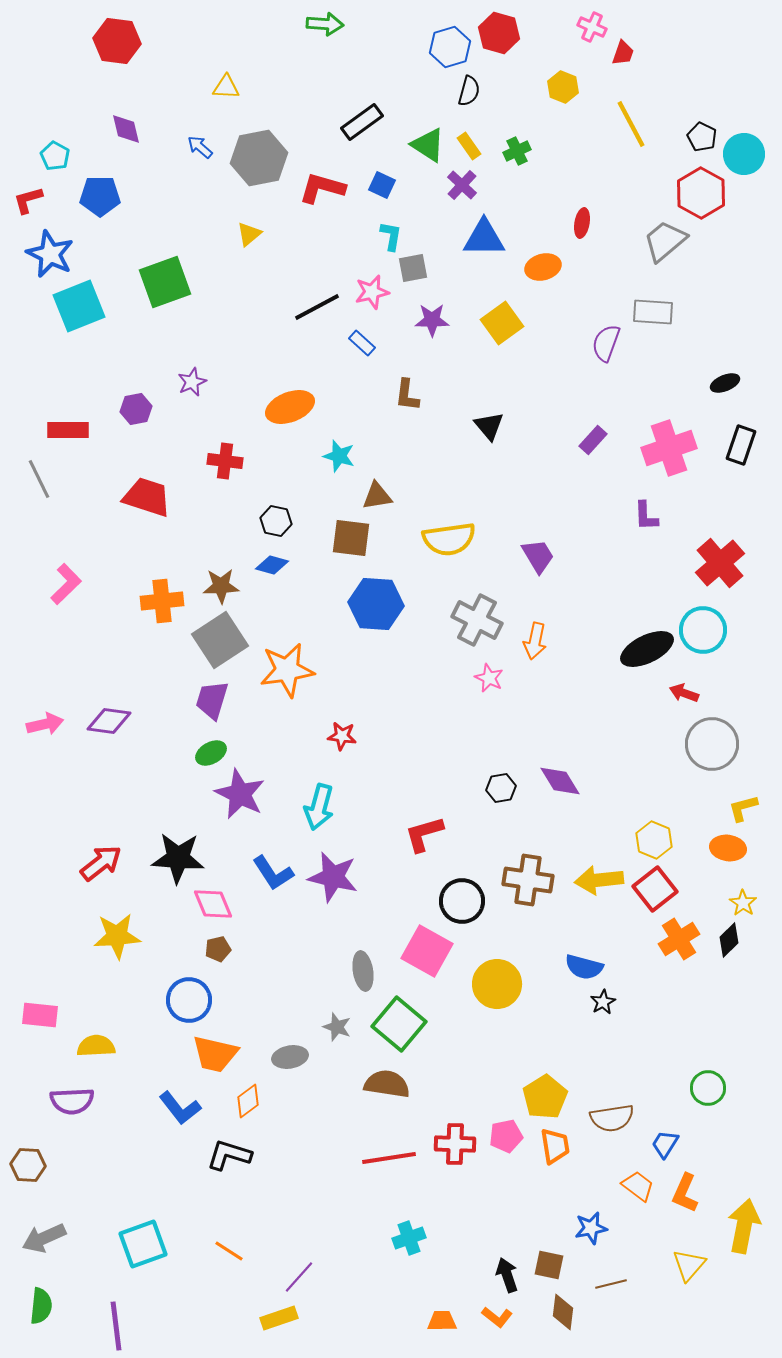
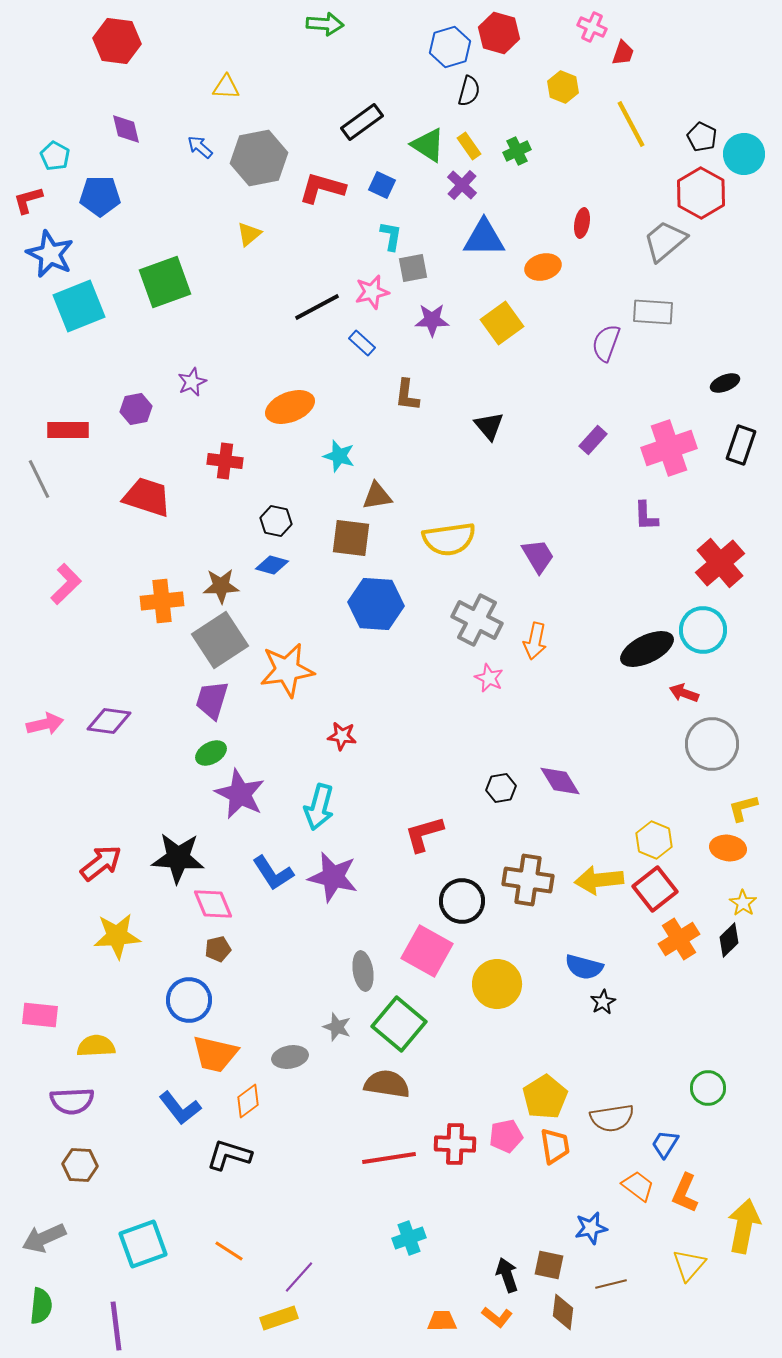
brown hexagon at (28, 1165): moved 52 px right
